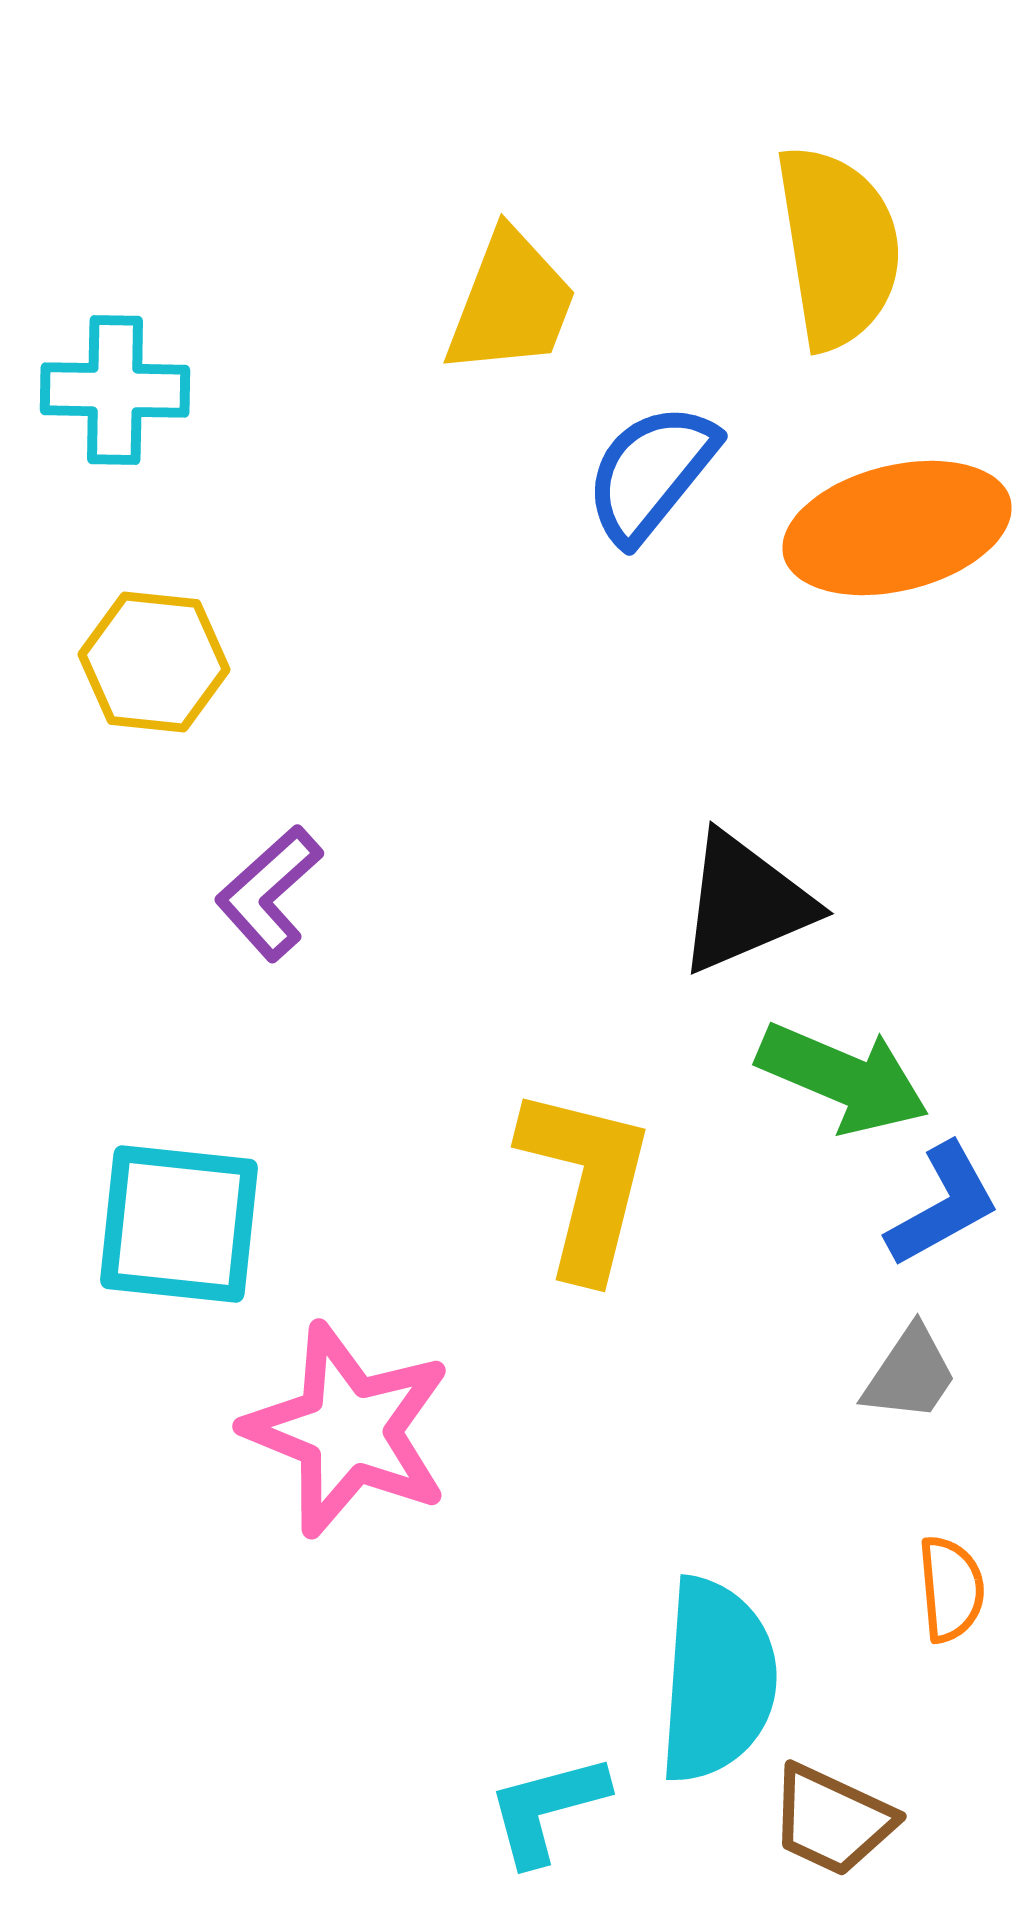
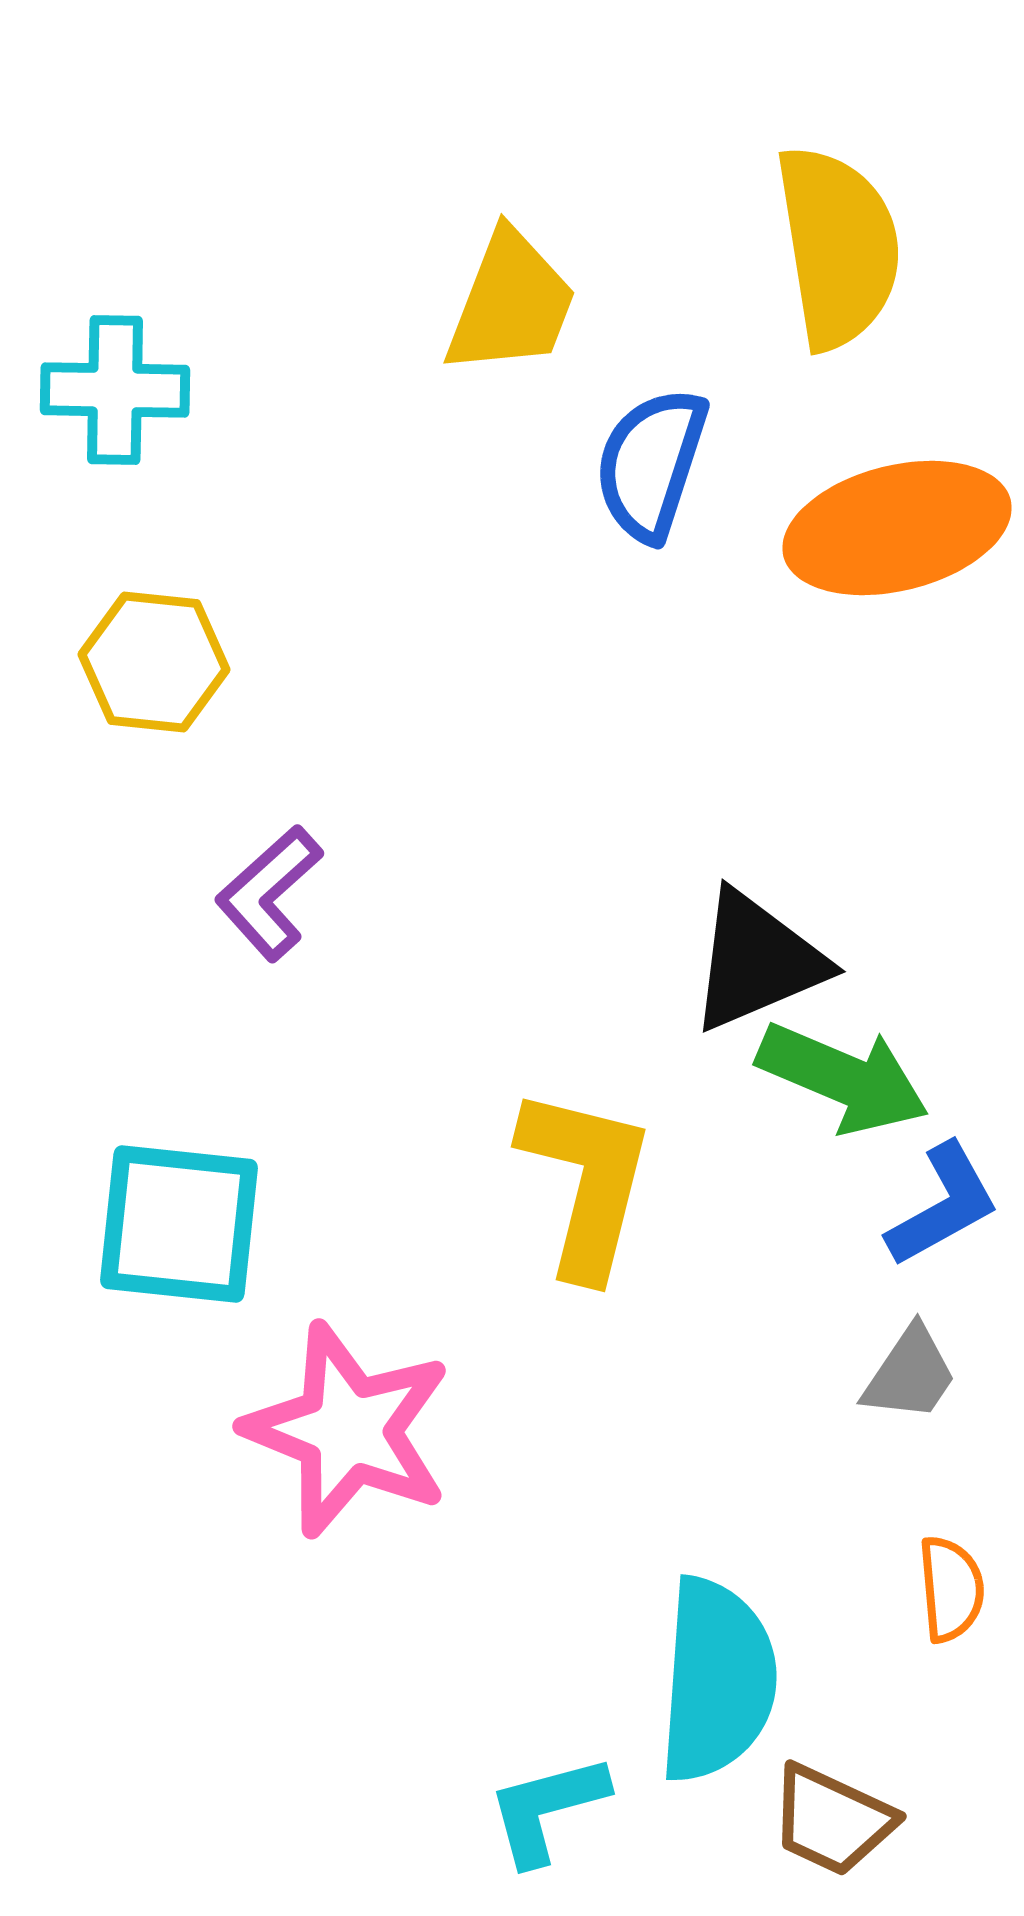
blue semicircle: moved 9 px up; rotated 21 degrees counterclockwise
black triangle: moved 12 px right, 58 px down
